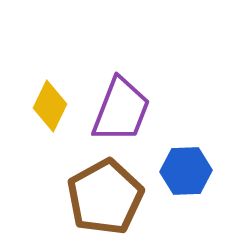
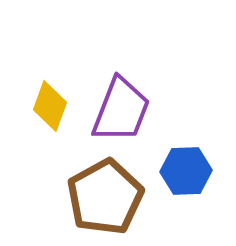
yellow diamond: rotated 6 degrees counterclockwise
